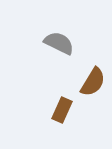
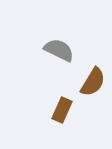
gray semicircle: moved 7 px down
